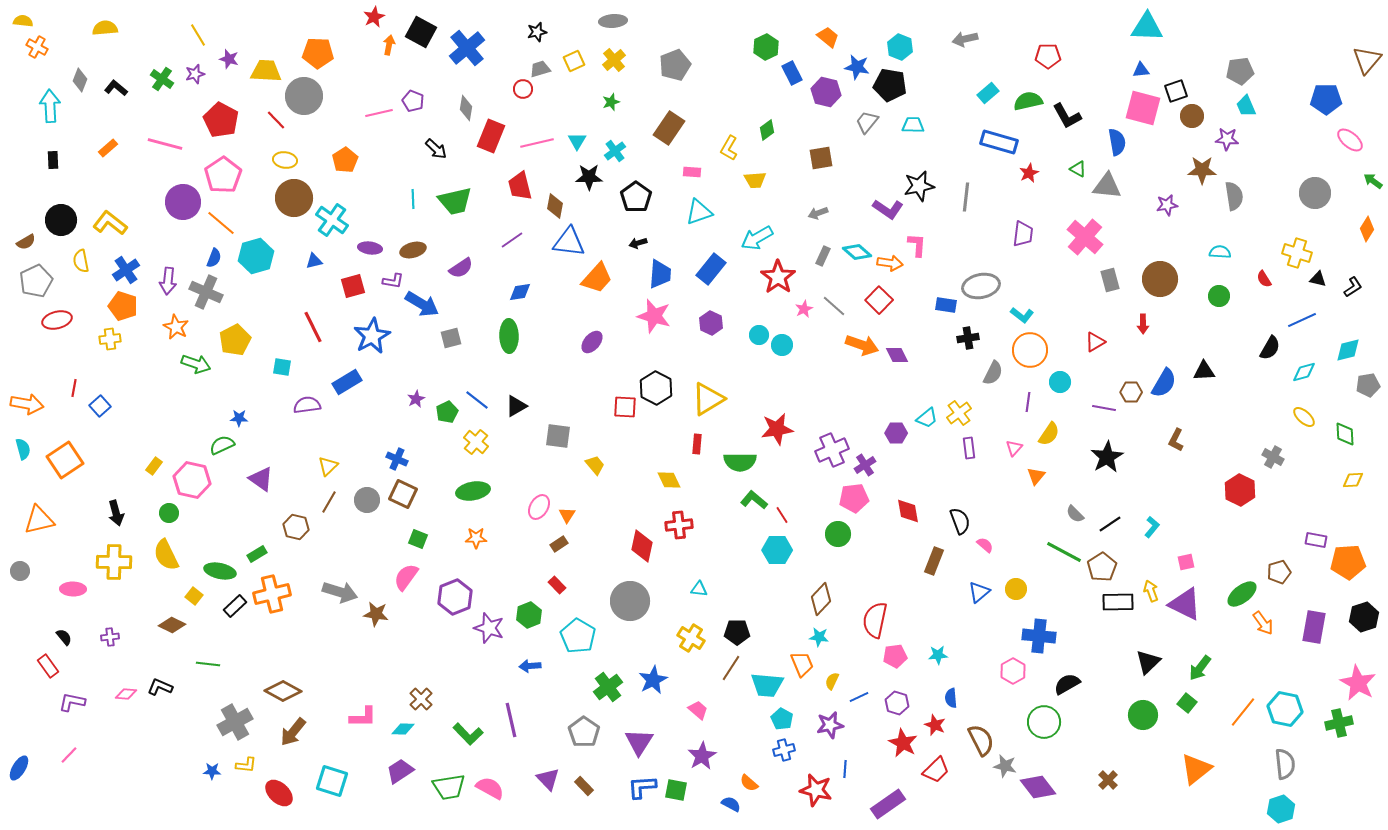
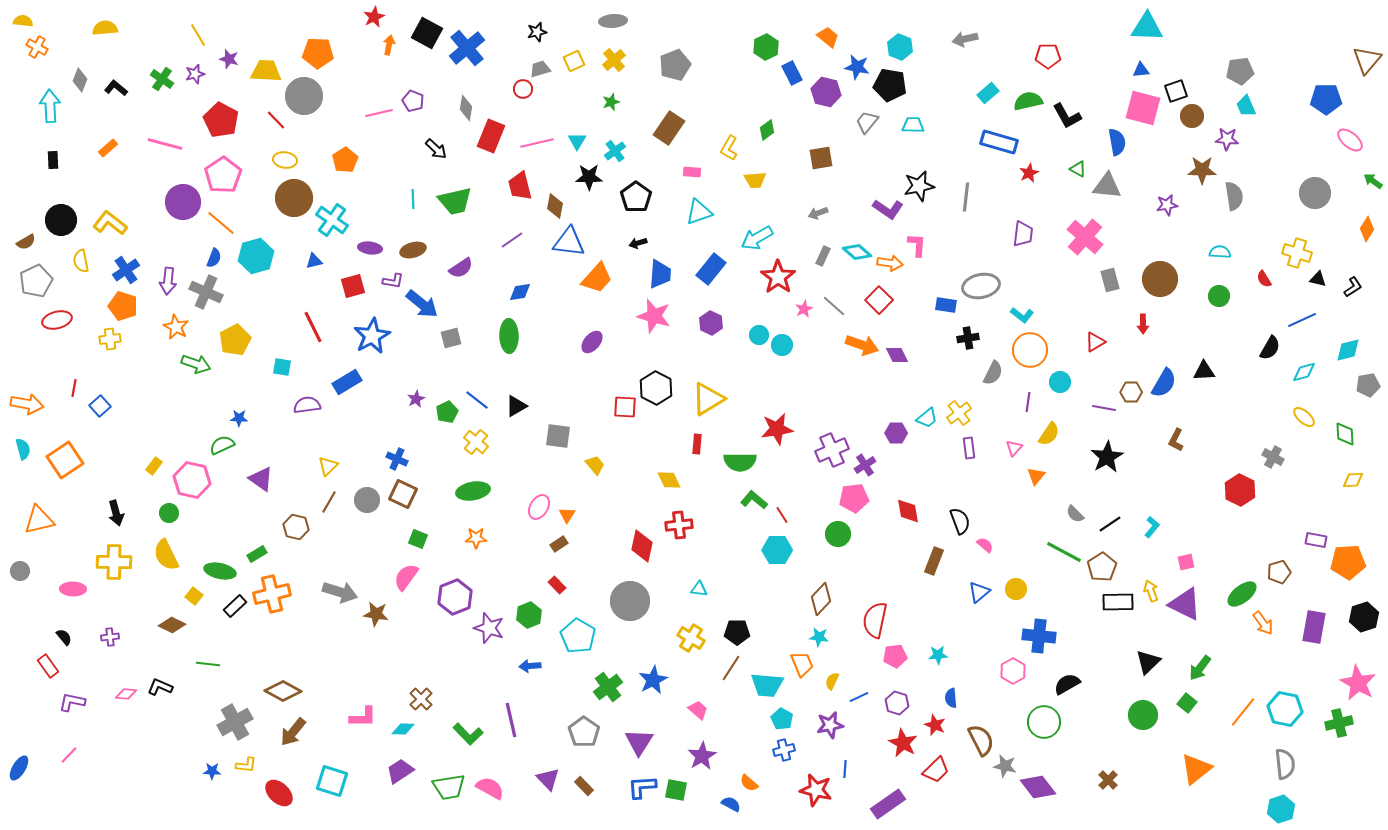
black square at (421, 32): moved 6 px right, 1 px down
blue arrow at (422, 304): rotated 8 degrees clockwise
